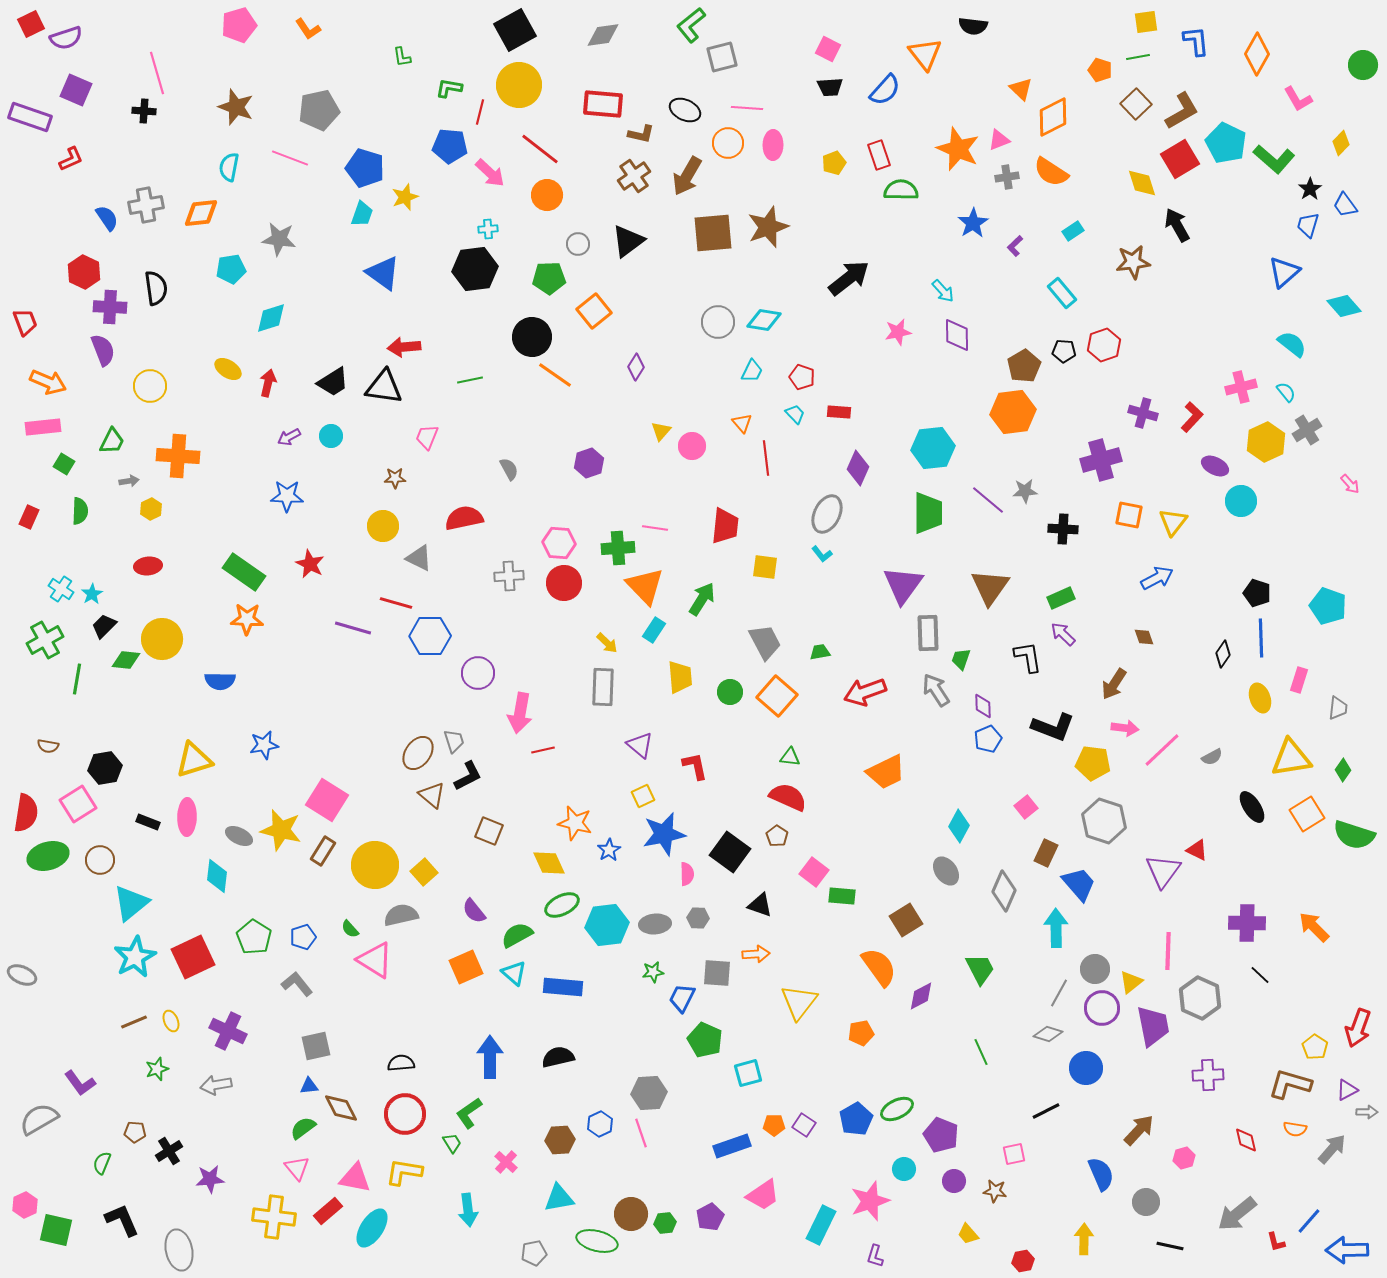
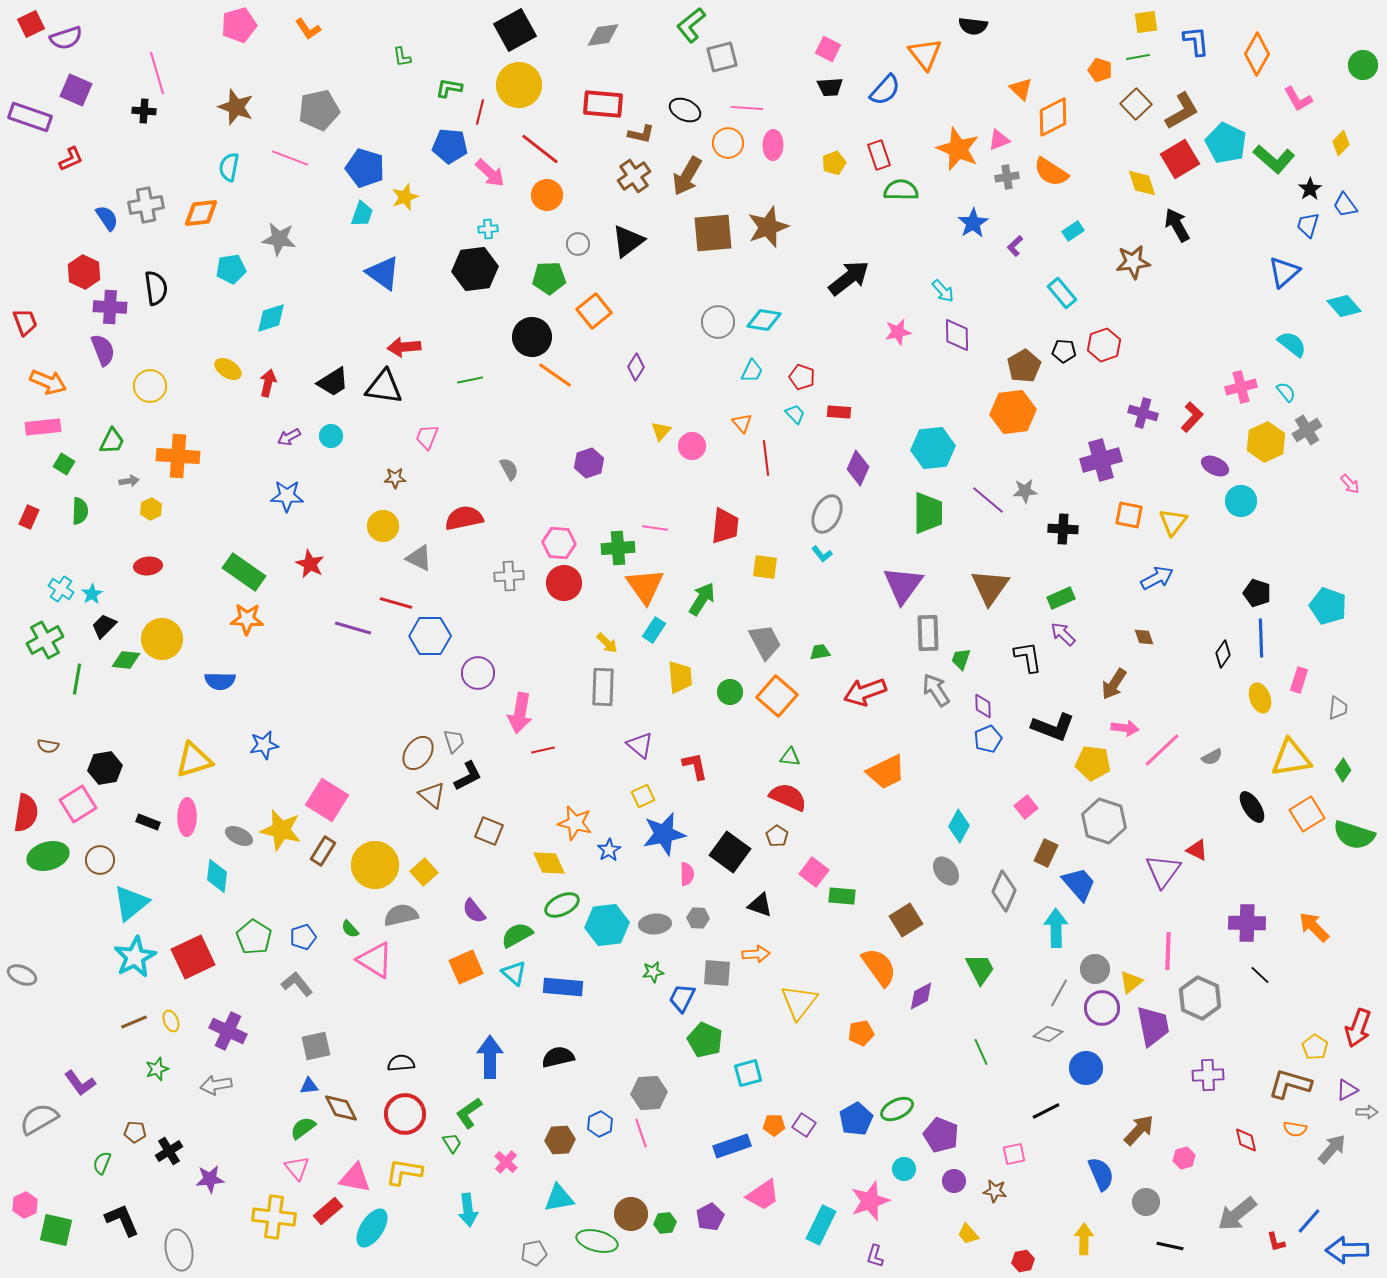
orange triangle at (645, 586): rotated 9 degrees clockwise
